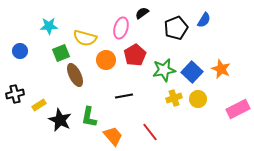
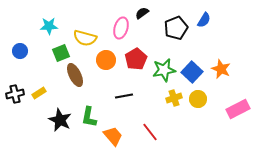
red pentagon: moved 1 px right, 4 px down
yellow rectangle: moved 12 px up
